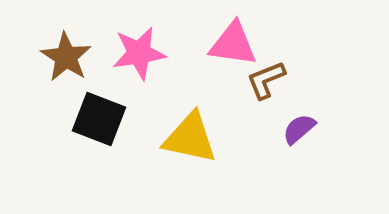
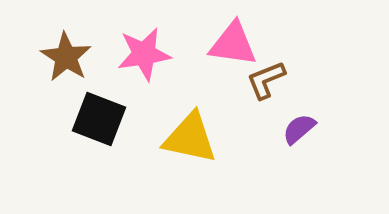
pink star: moved 5 px right, 1 px down
